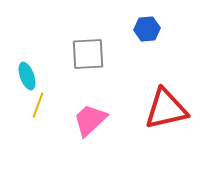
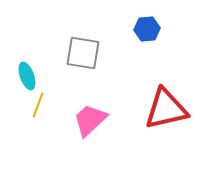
gray square: moved 5 px left, 1 px up; rotated 12 degrees clockwise
